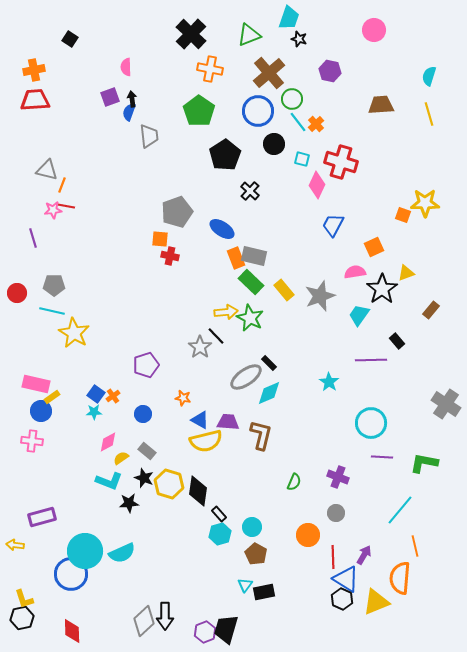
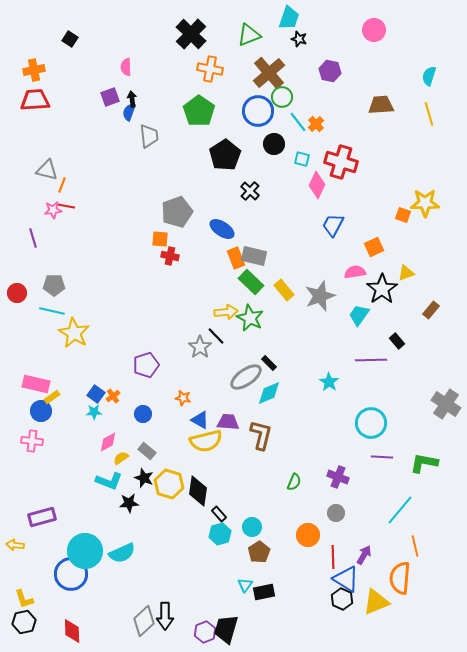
green circle at (292, 99): moved 10 px left, 2 px up
brown pentagon at (256, 554): moved 3 px right, 2 px up; rotated 10 degrees clockwise
black hexagon at (22, 618): moved 2 px right, 4 px down
